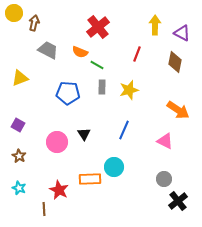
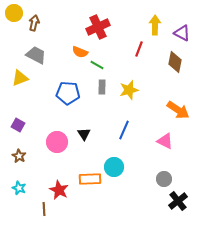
red cross: rotated 15 degrees clockwise
gray trapezoid: moved 12 px left, 5 px down
red line: moved 2 px right, 5 px up
